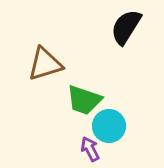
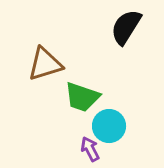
green trapezoid: moved 2 px left, 3 px up
